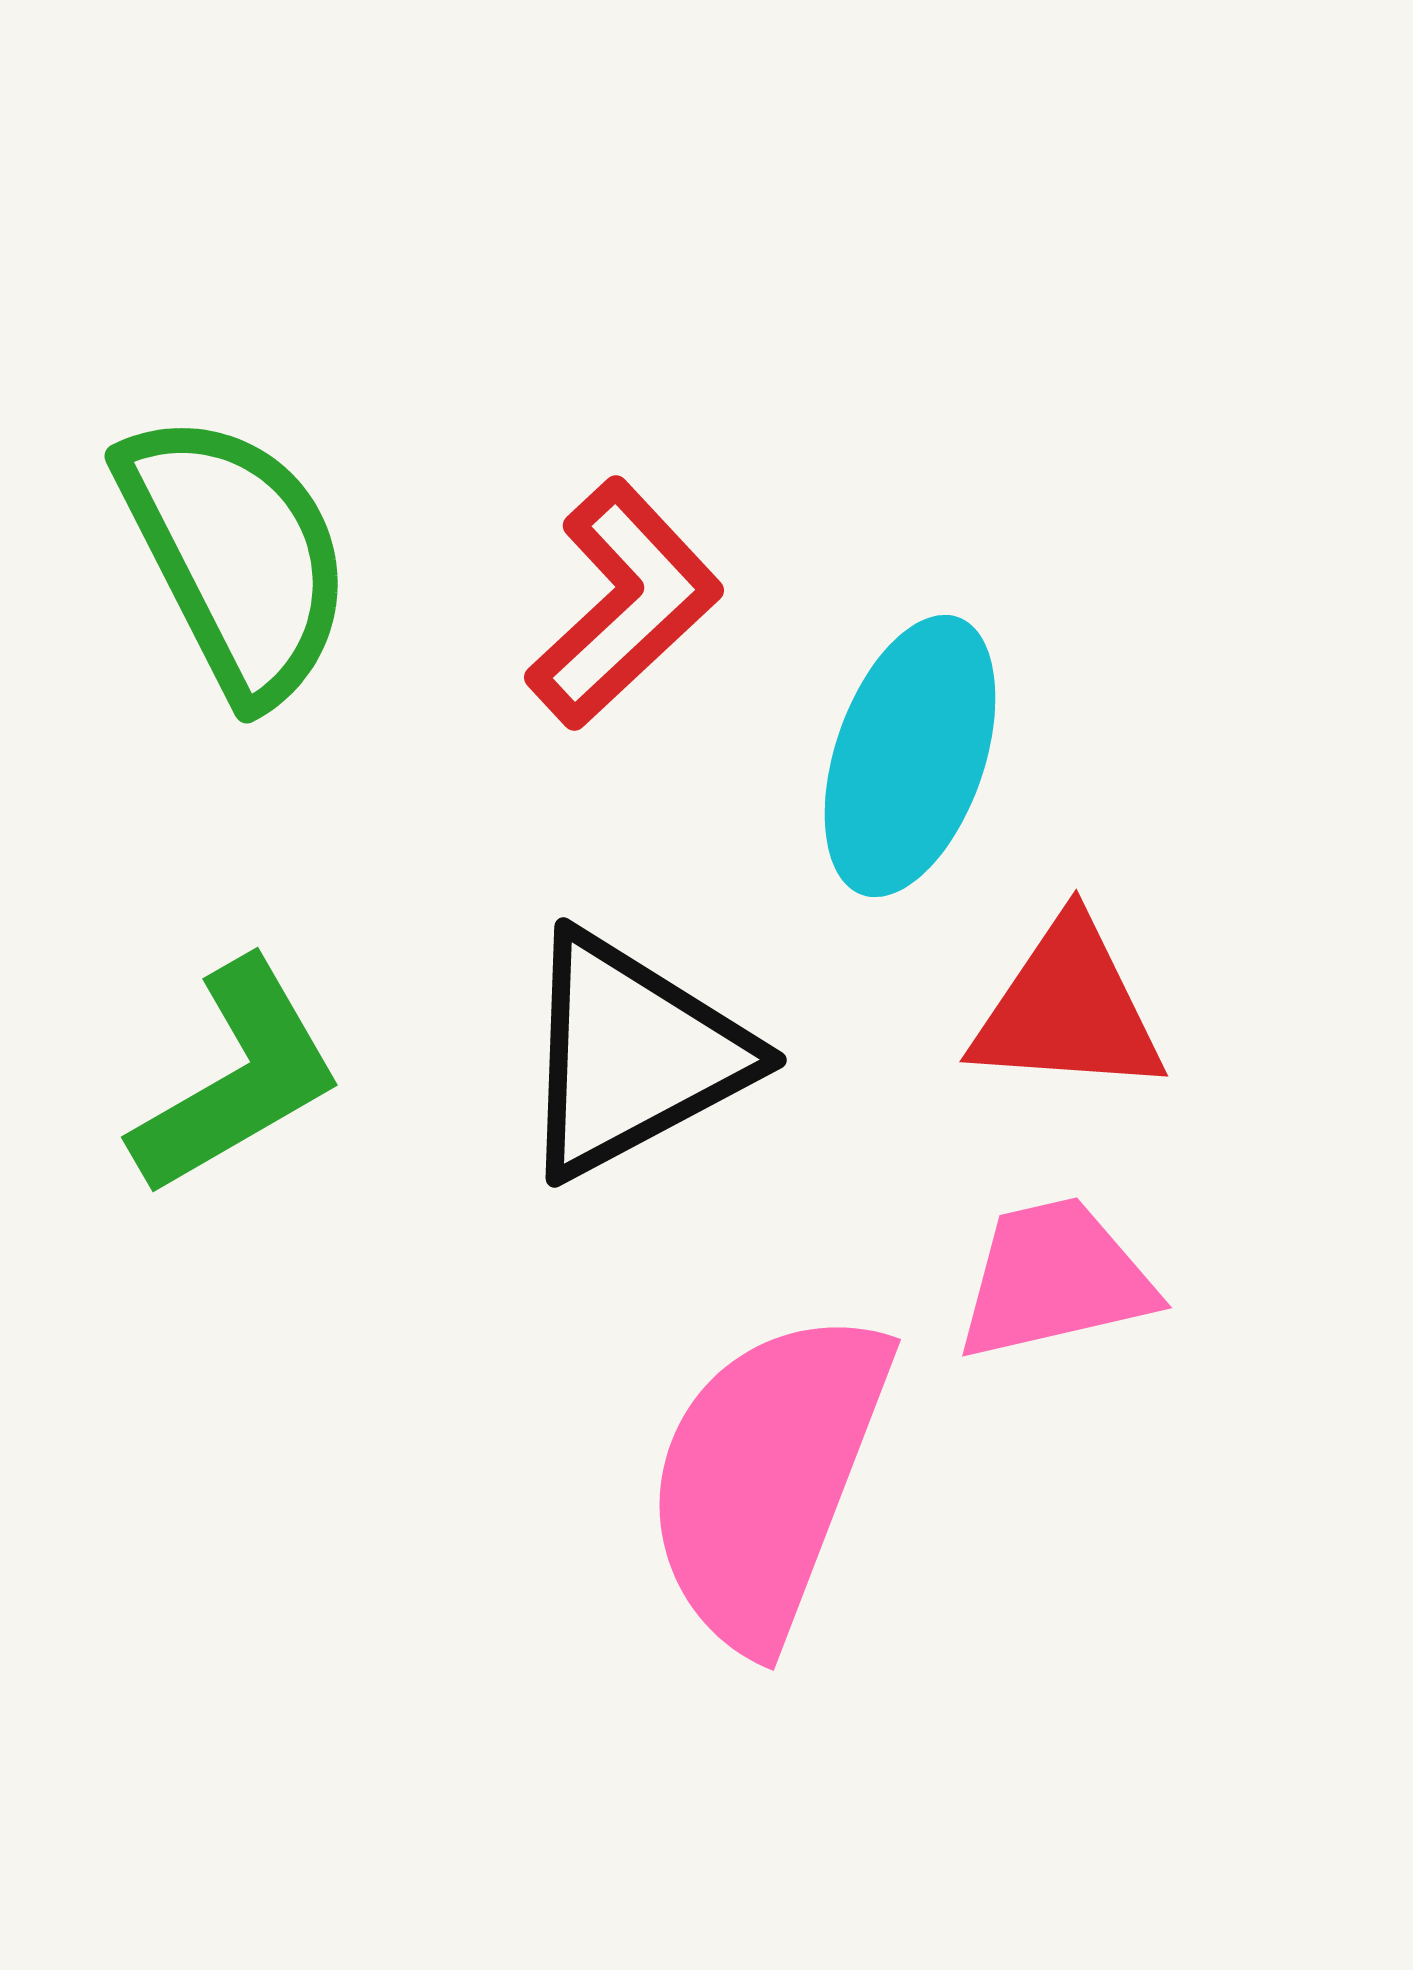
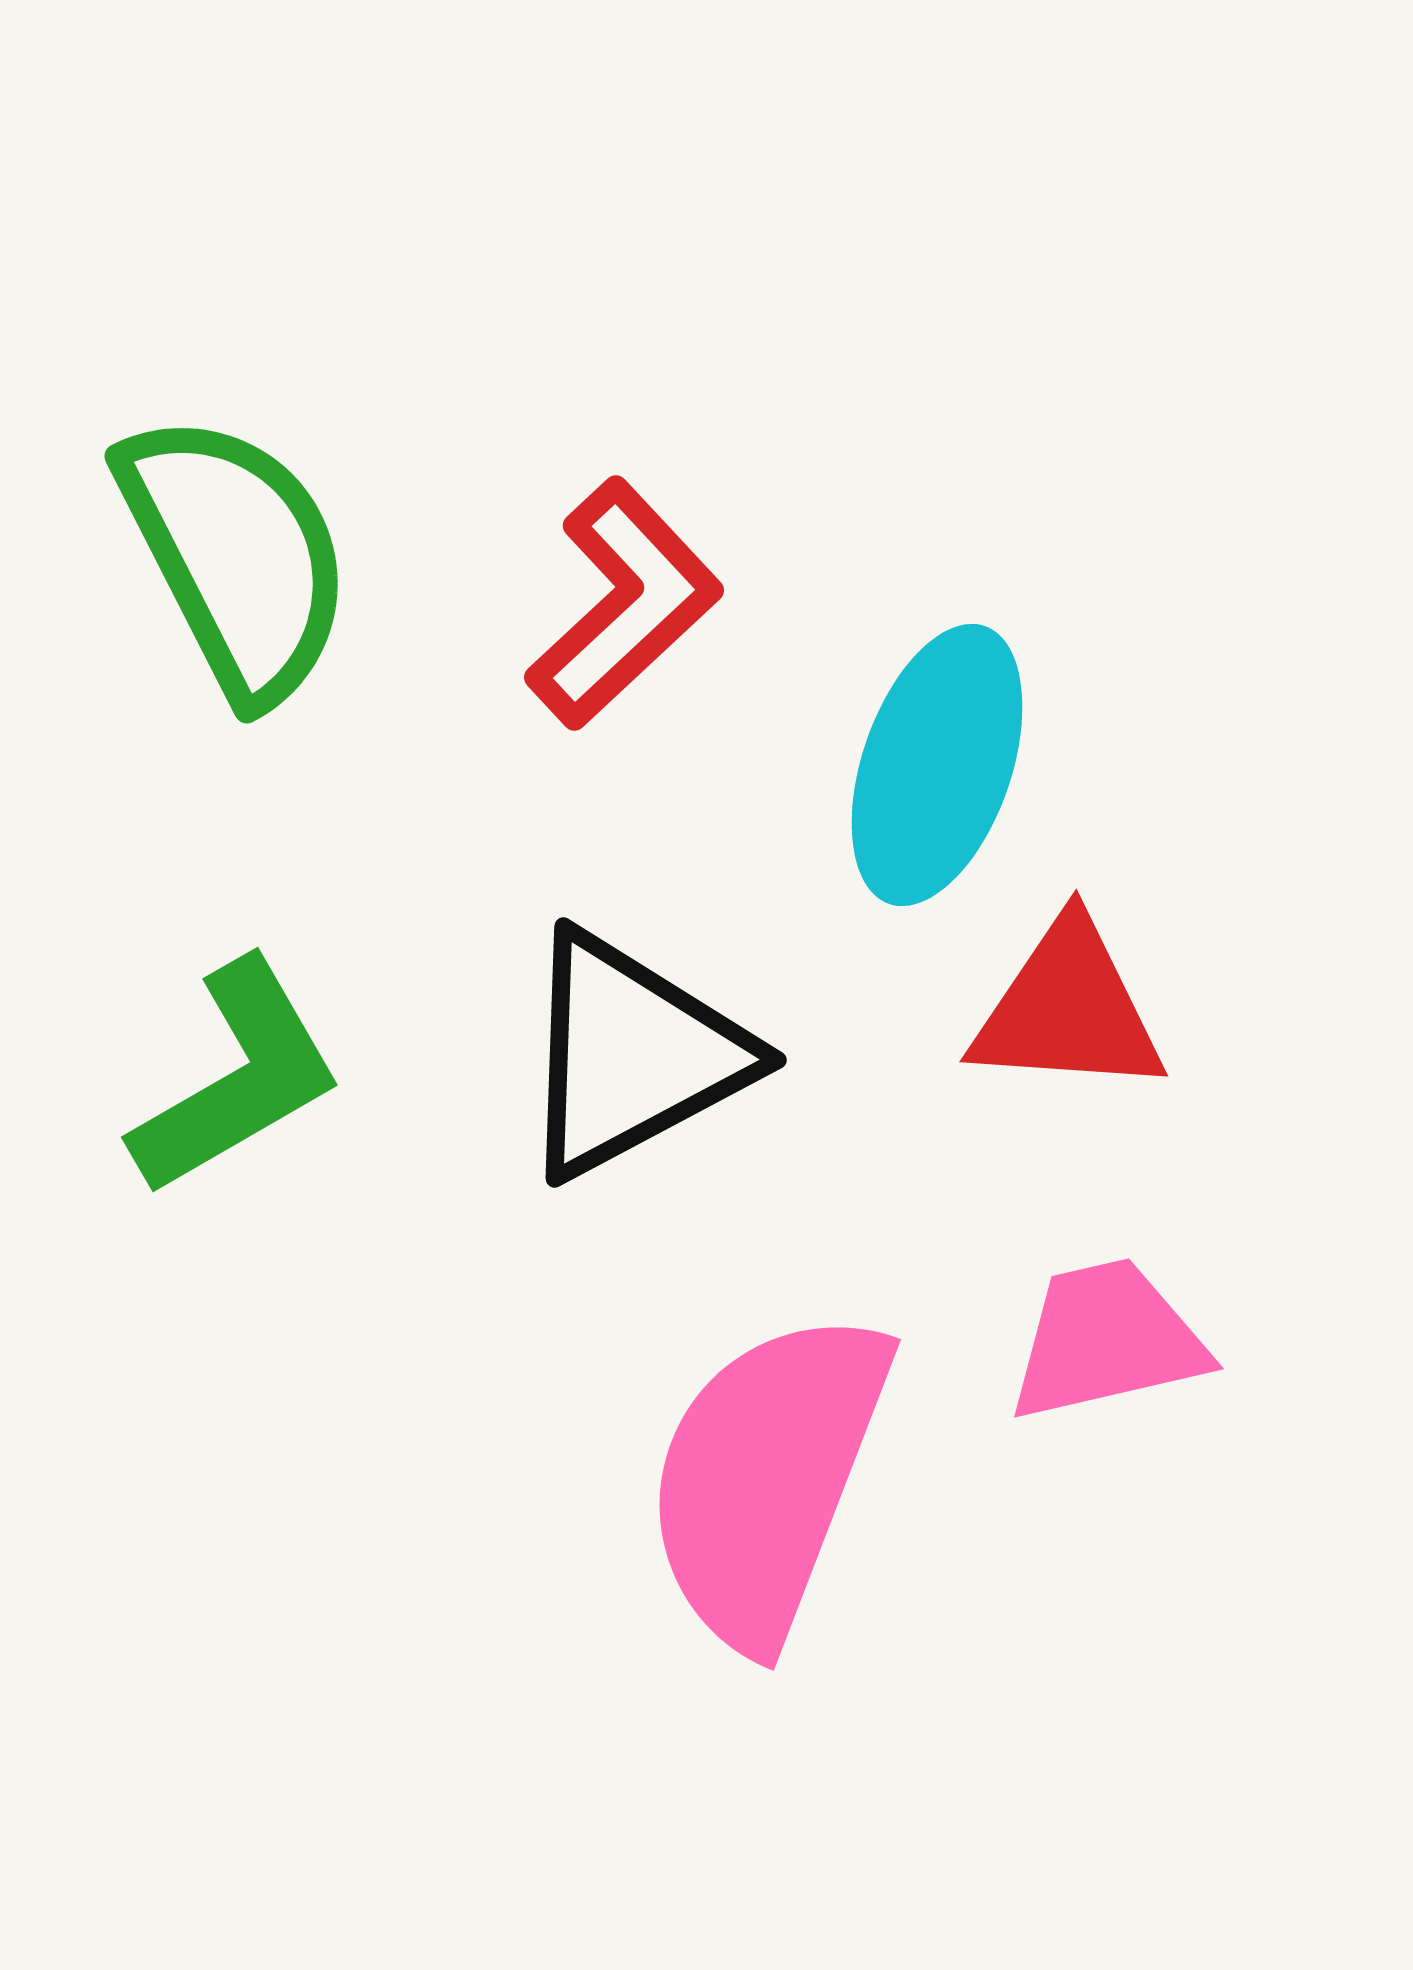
cyan ellipse: moved 27 px right, 9 px down
pink trapezoid: moved 52 px right, 61 px down
